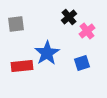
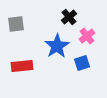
pink cross: moved 5 px down
blue star: moved 10 px right, 7 px up
